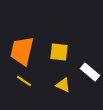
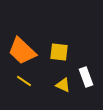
orange trapezoid: rotated 60 degrees counterclockwise
white rectangle: moved 4 px left, 5 px down; rotated 30 degrees clockwise
